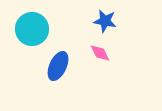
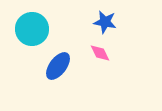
blue star: moved 1 px down
blue ellipse: rotated 12 degrees clockwise
